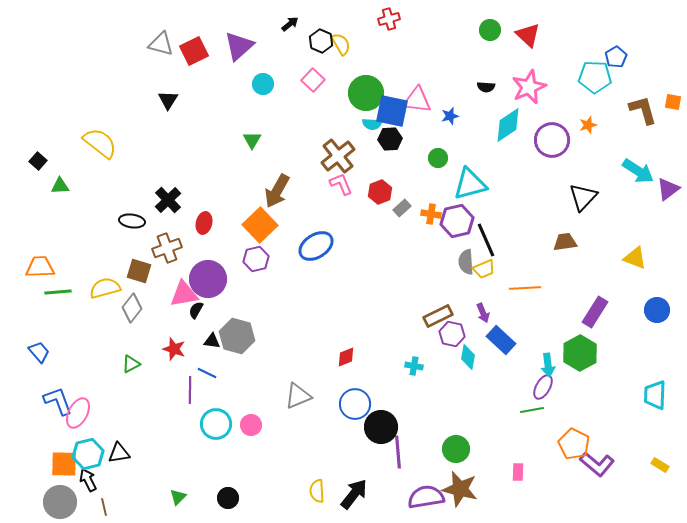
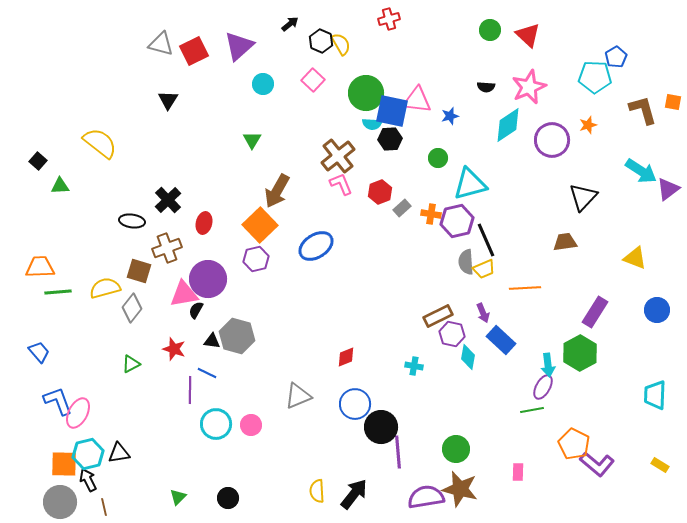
cyan arrow at (638, 171): moved 3 px right
